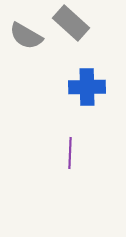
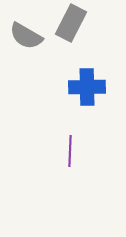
gray rectangle: rotated 75 degrees clockwise
purple line: moved 2 px up
